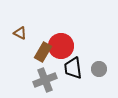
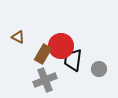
brown triangle: moved 2 px left, 4 px down
brown rectangle: moved 2 px down
black trapezoid: moved 8 px up; rotated 15 degrees clockwise
